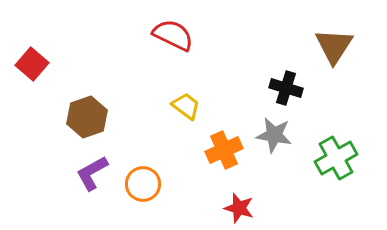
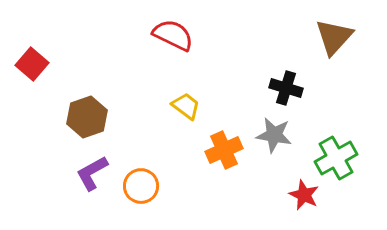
brown triangle: moved 9 px up; rotated 9 degrees clockwise
orange circle: moved 2 px left, 2 px down
red star: moved 65 px right, 13 px up; rotated 8 degrees clockwise
